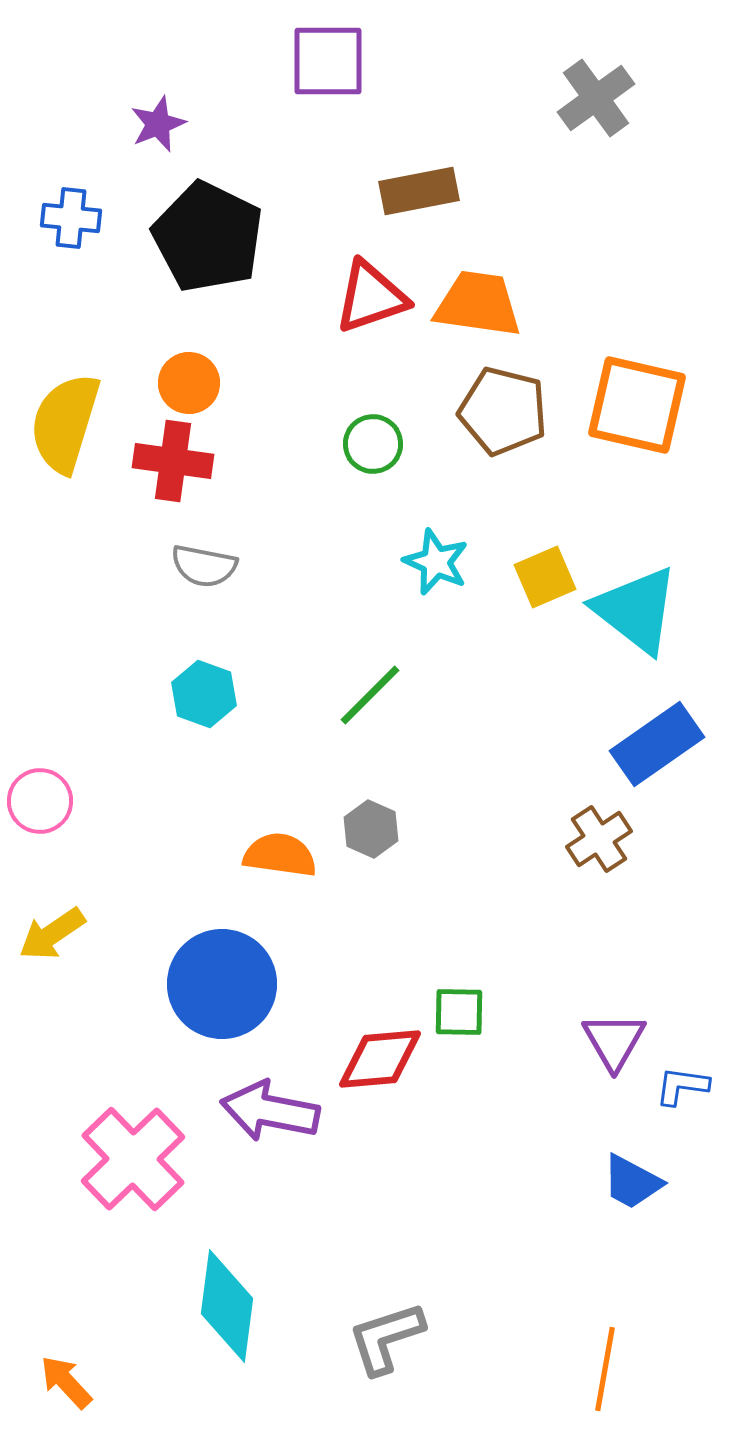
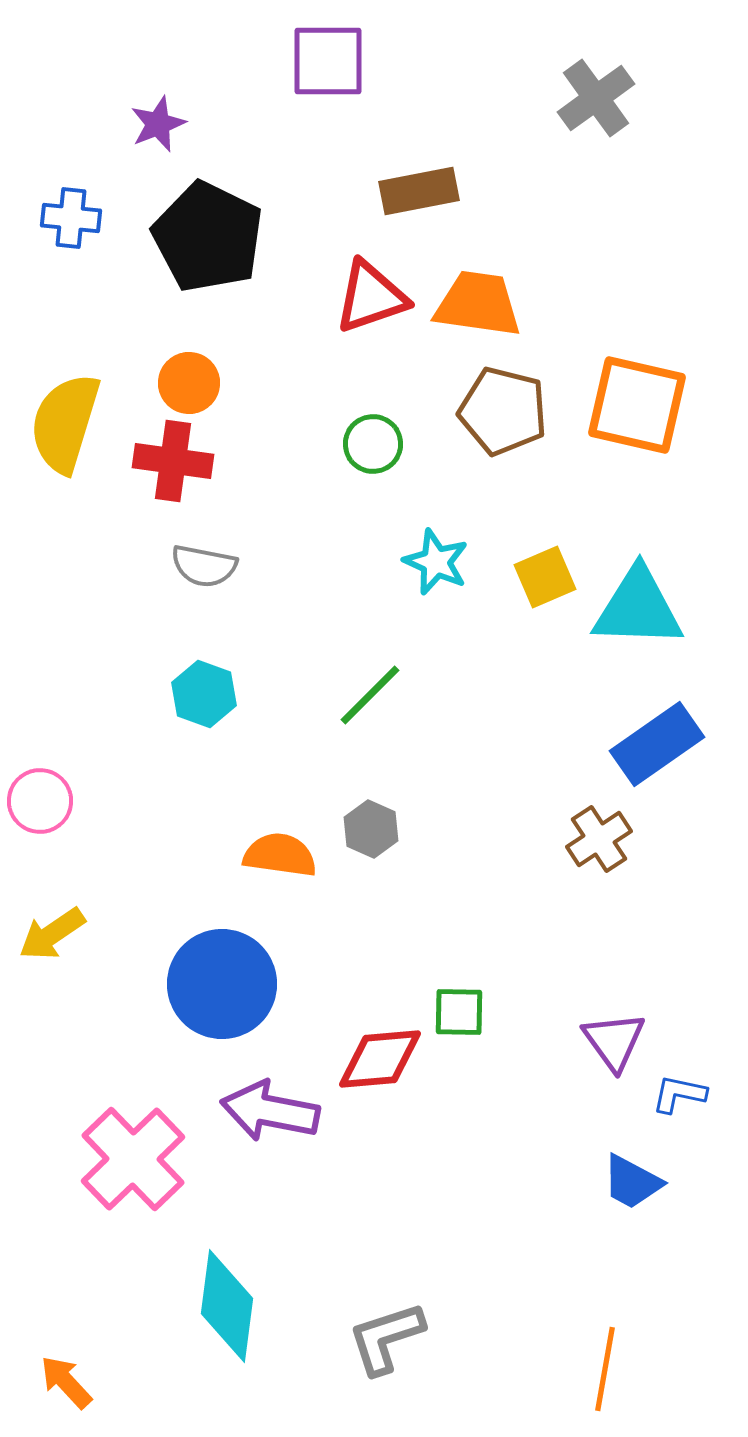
cyan triangle: moved 2 px right, 2 px up; rotated 36 degrees counterclockwise
purple triangle: rotated 6 degrees counterclockwise
blue L-shape: moved 3 px left, 8 px down; rotated 4 degrees clockwise
